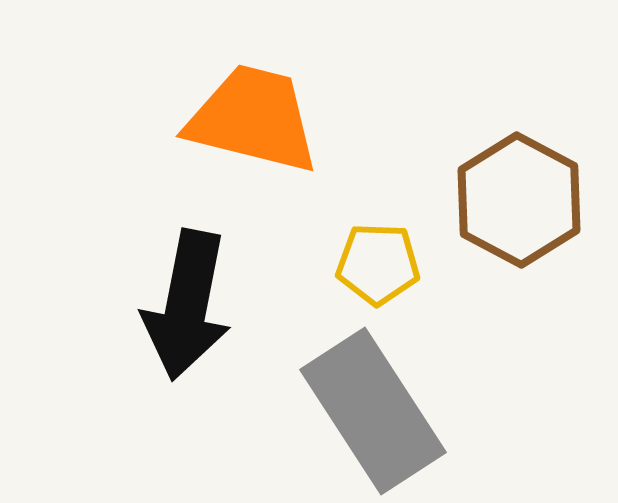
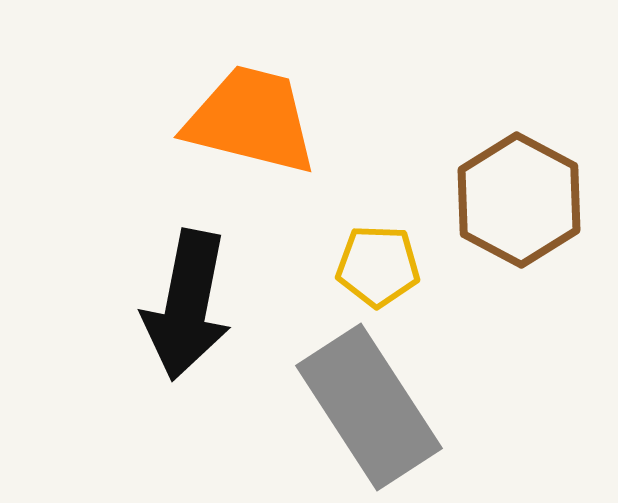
orange trapezoid: moved 2 px left, 1 px down
yellow pentagon: moved 2 px down
gray rectangle: moved 4 px left, 4 px up
